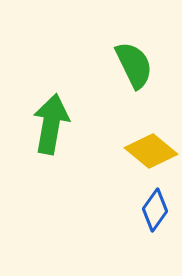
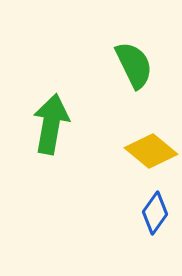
blue diamond: moved 3 px down
